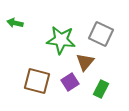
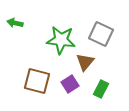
purple square: moved 2 px down
